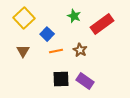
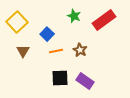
yellow square: moved 7 px left, 4 px down
red rectangle: moved 2 px right, 4 px up
black square: moved 1 px left, 1 px up
